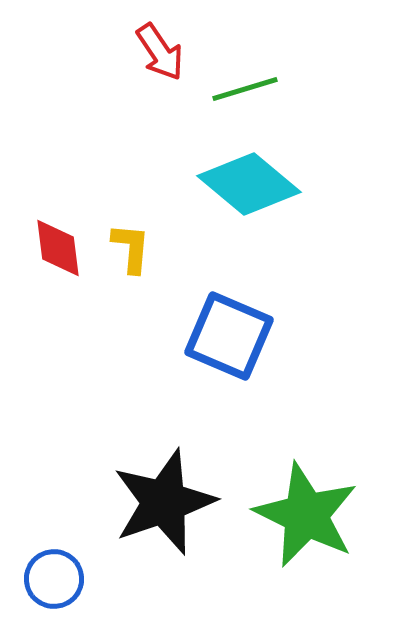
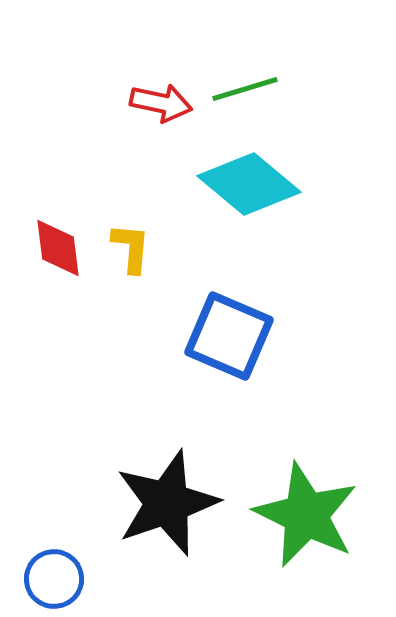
red arrow: moved 1 px right, 51 px down; rotated 44 degrees counterclockwise
black star: moved 3 px right, 1 px down
